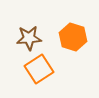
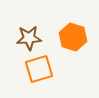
orange square: rotated 16 degrees clockwise
